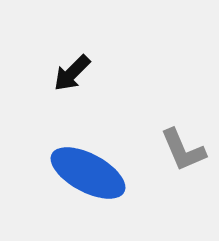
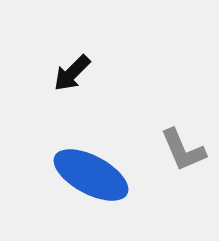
blue ellipse: moved 3 px right, 2 px down
